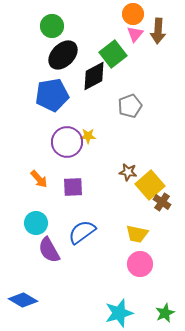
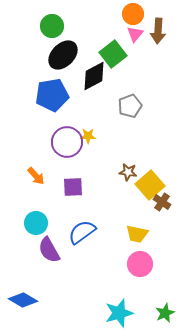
orange arrow: moved 3 px left, 3 px up
